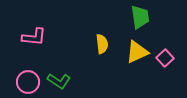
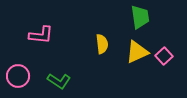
pink L-shape: moved 7 px right, 2 px up
pink square: moved 1 px left, 2 px up
pink circle: moved 10 px left, 6 px up
